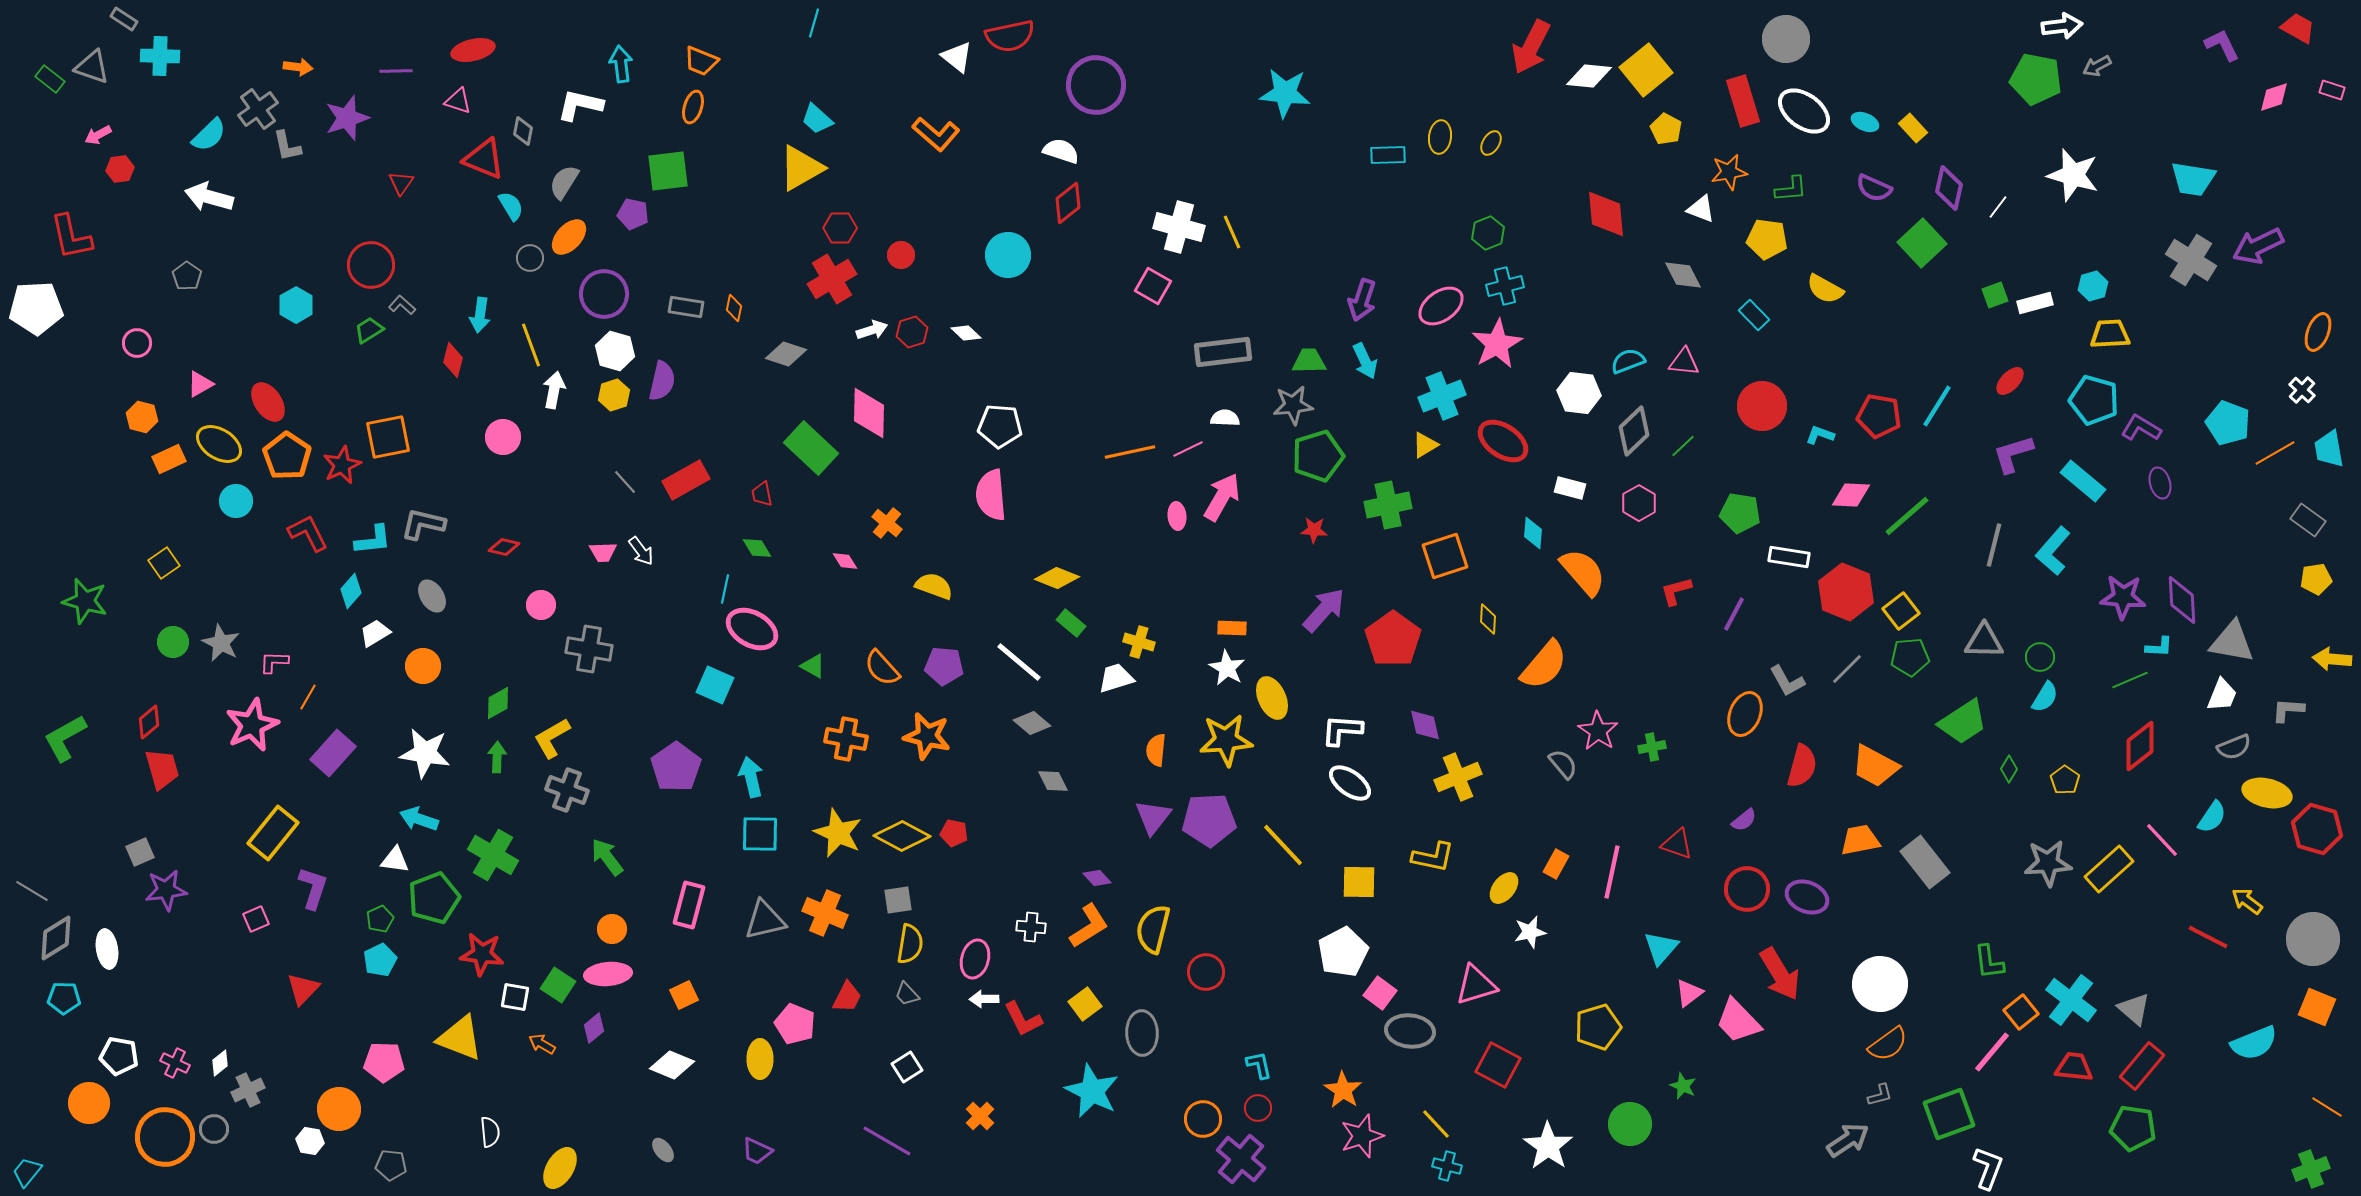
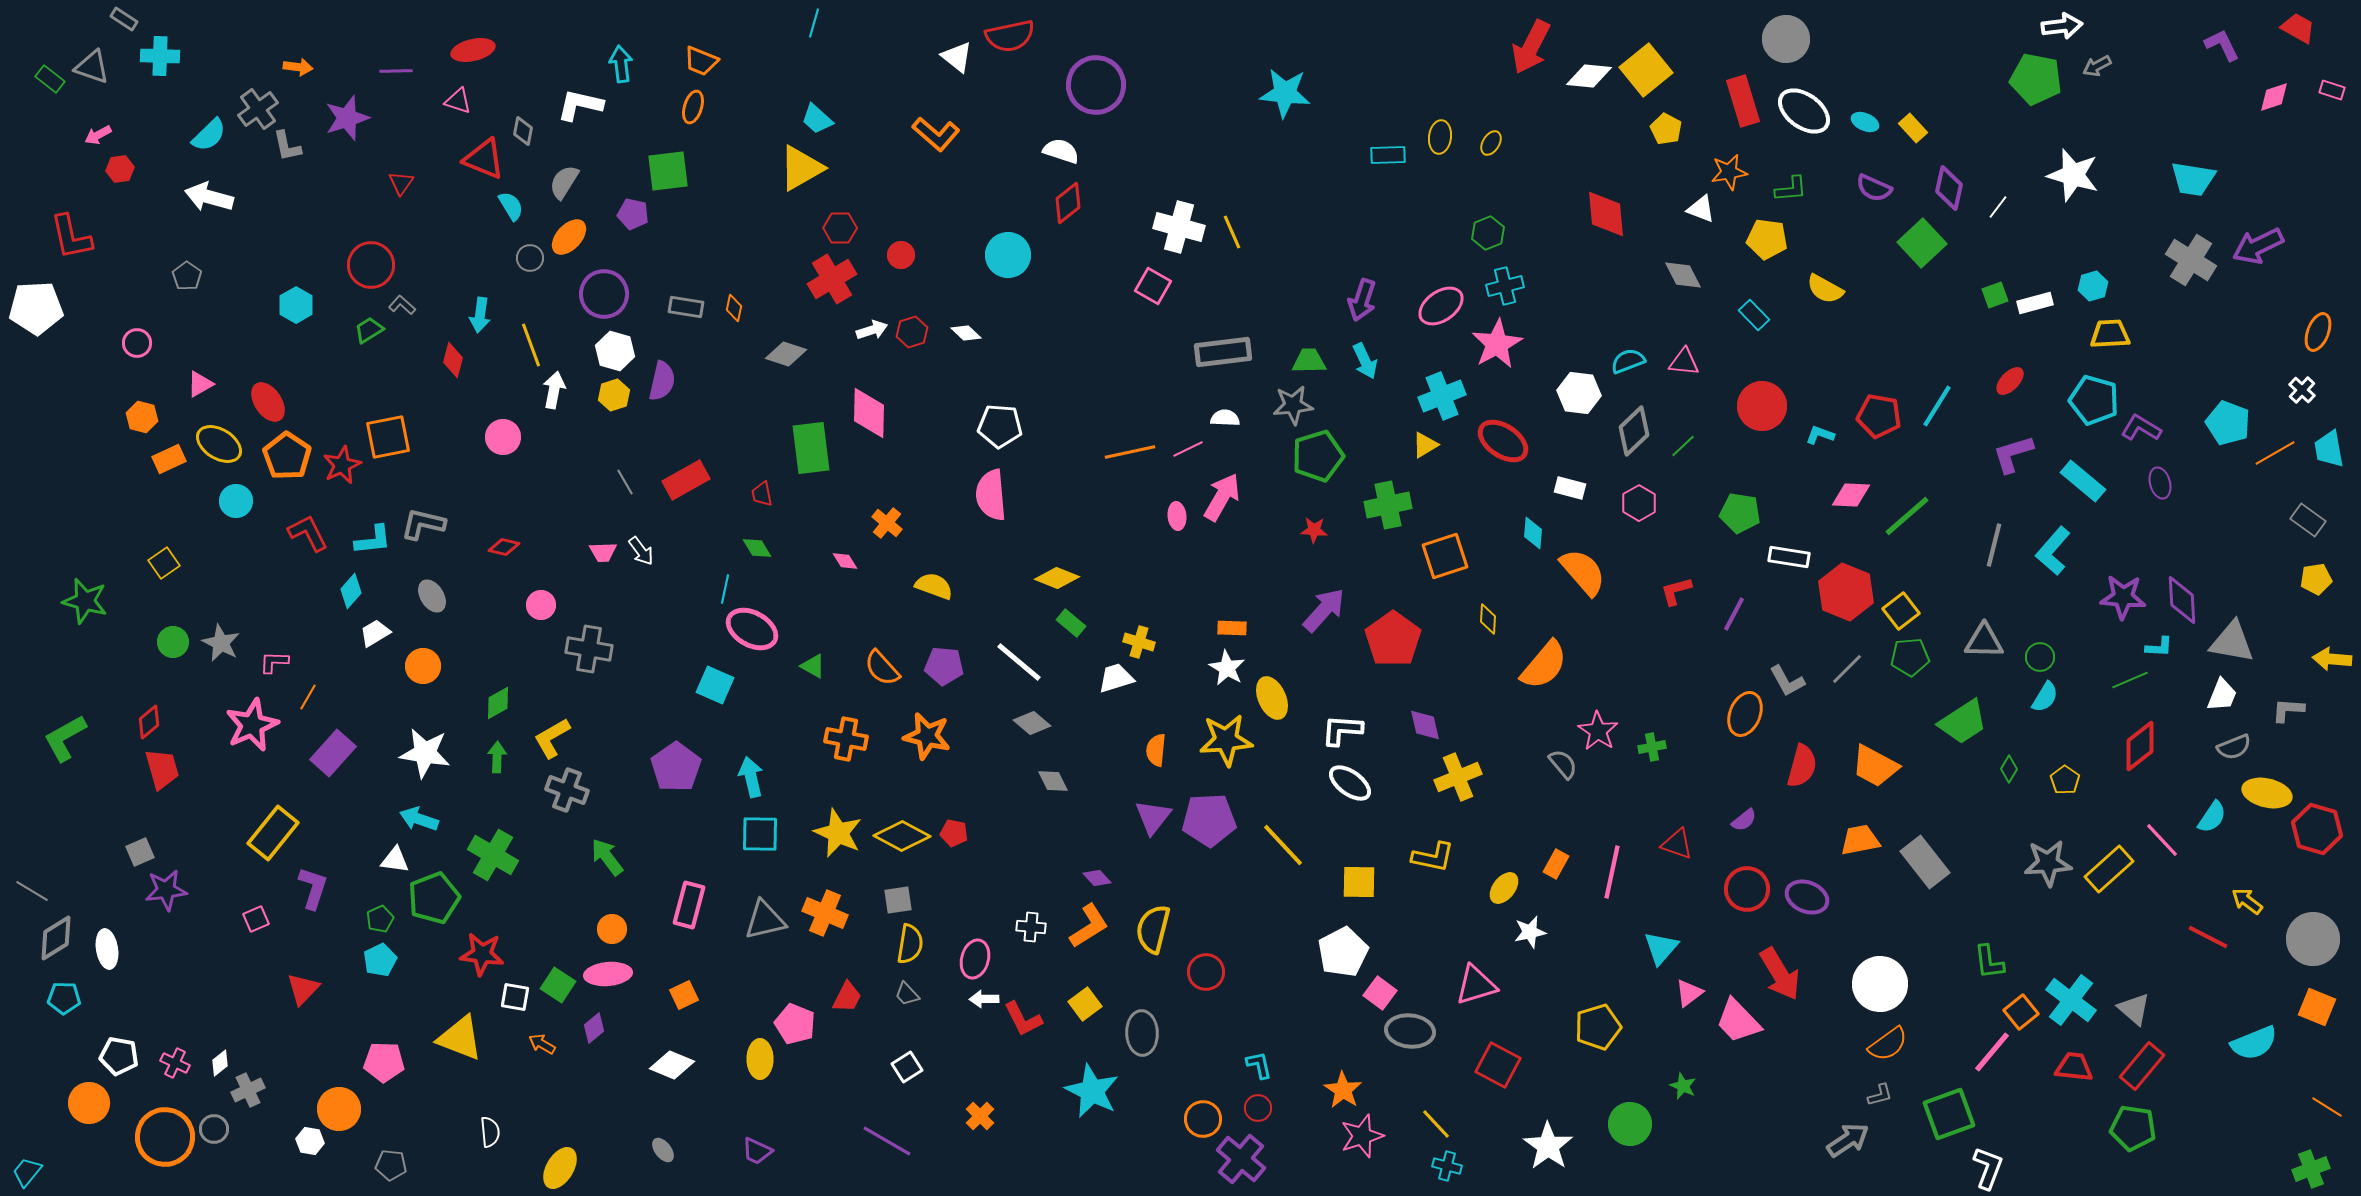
green rectangle at (811, 448): rotated 40 degrees clockwise
gray line at (625, 482): rotated 12 degrees clockwise
